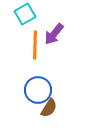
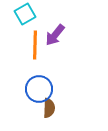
purple arrow: moved 1 px right, 1 px down
blue circle: moved 1 px right, 1 px up
brown semicircle: rotated 30 degrees counterclockwise
